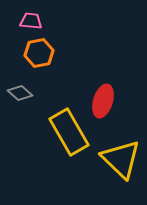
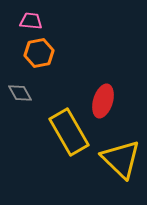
gray diamond: rotated 20 degrees clockwise
